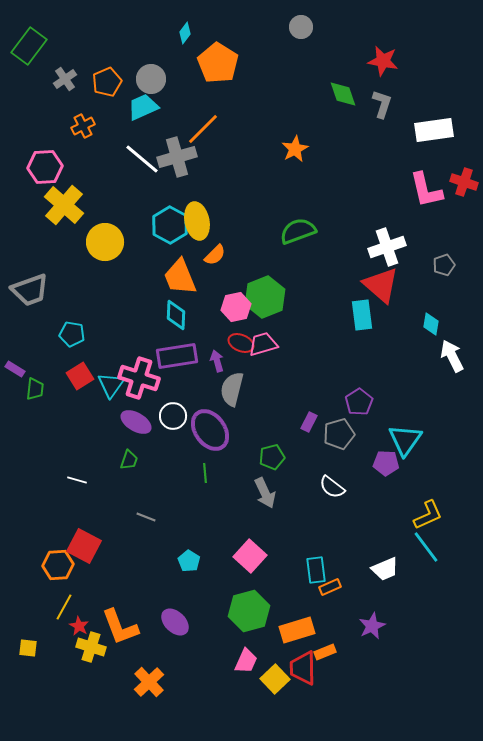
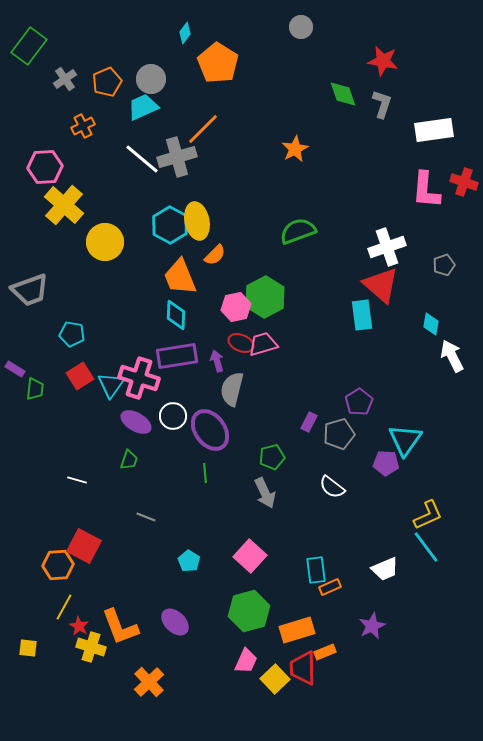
pink L-shape at (426, 190): rotated 18 degrees clockwise
green hexagon at (265, 297): rotated 6 degrees counterclockwise
